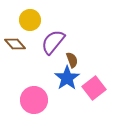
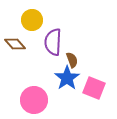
yellow circle: moved 2 px right
purple semicircle: rotated 36 degrees counterclockwise
pink square: rotated 30 degrees counterclockwise
